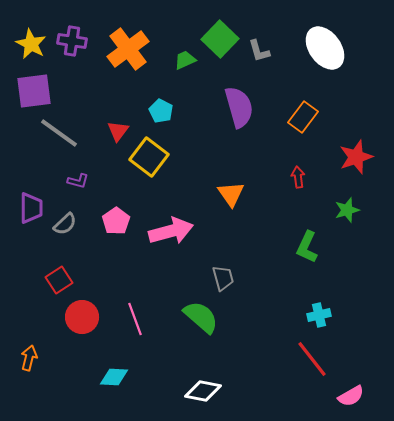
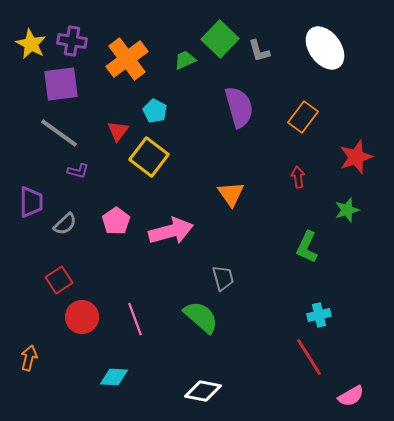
orange cross: moved 1 px left, 10 px down
purple square: moved 27 px right, 7 px up
cyan pentagon: moved 6 px left
purple L-shape: moved 10 px up
purple trapezoid: moved 6 px up
red line: moved 3 px left, 2 px up; rotated 6 degrees clockwise
